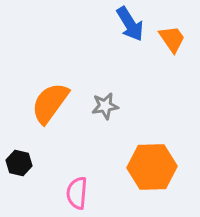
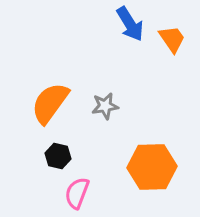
black hexagon: moved 39 px right, 7 px up
pink semicircle: rotated 16 degrees clockwise
